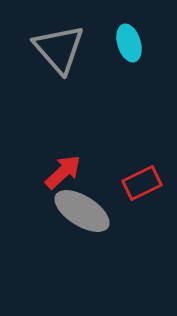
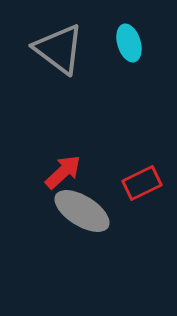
gray triangle: rotated 12 degrees counterclockwise
